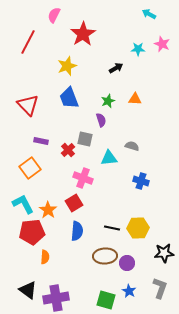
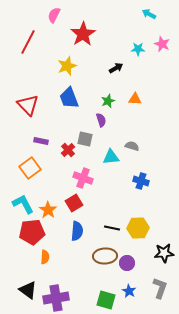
cyan triangle: moved 2 px right, 1 px up
